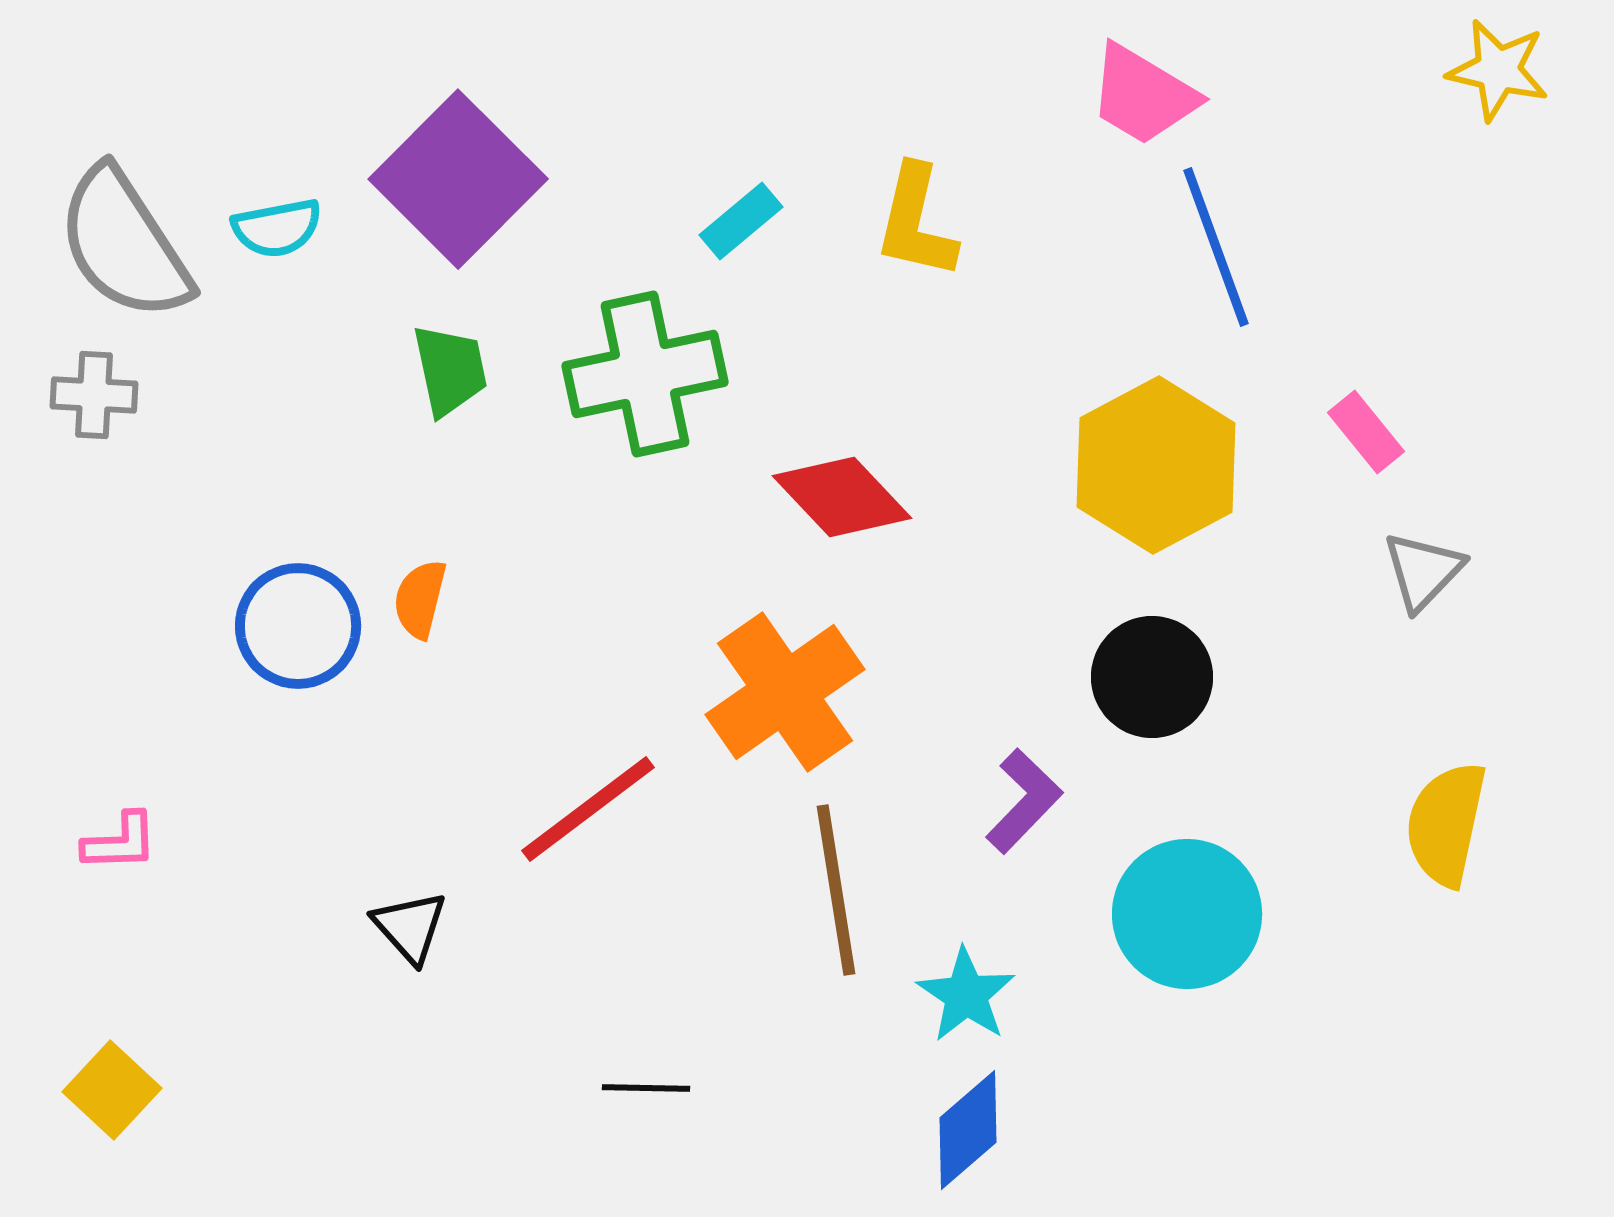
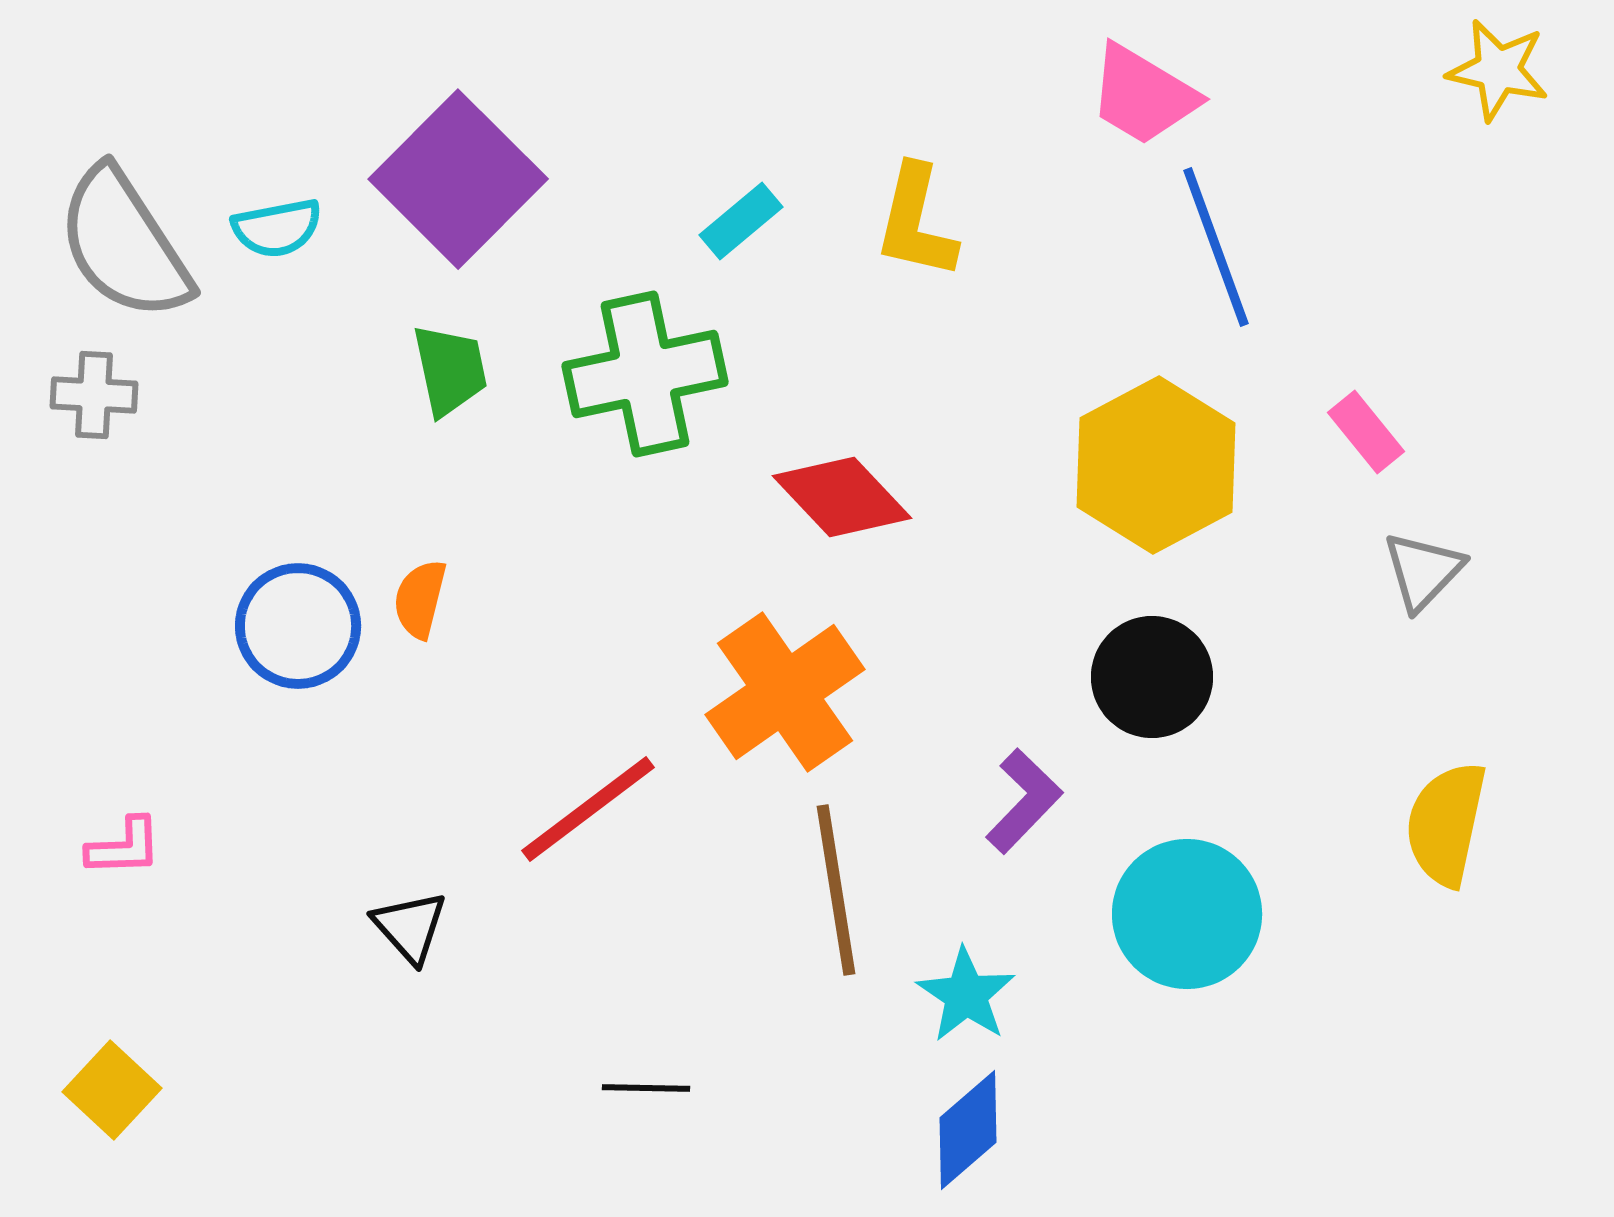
pink L-shape: moved 4 px right, 5 px down
